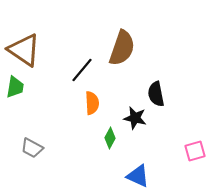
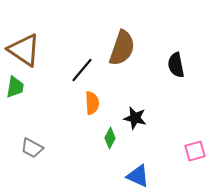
black semicircle: moved 20 px right, 29 px up
